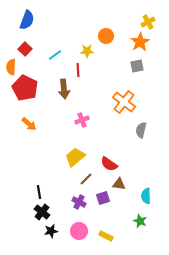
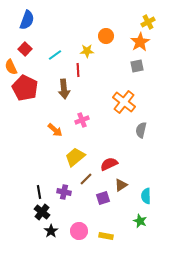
orange semicircle: rotated 28 degrees counterclockwise
orange arrow: moved 26 px right, 6 px down
red semicircle: rotated 120 degrees clockwise
brown triangle: moved 2 px right, 1 px down; rotated 40 degrees counterclockwise
purple cross: moved 15 px left, 10 px up; rotated 16 degrees counterclockwise
black star: rotated 24 degrees counterclockwise
yellow rectangle: rotated 16 degrees counterclockwise
